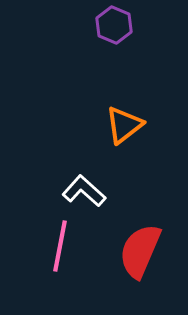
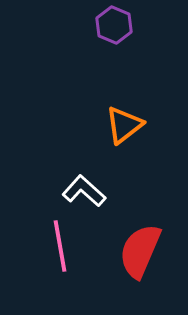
pink line: rotated 21 degrees counterclockwise
